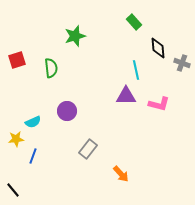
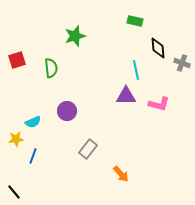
green rectangle: moved 1 px right, 1 px up; rotated 35 degrees counterclockwise
black line: moved 1 px right, 2 px down
